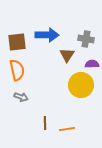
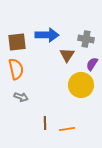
purple semicircle: rotated 56 degrees counterclockwise
orange semicircle: moved 1 px left, 1 px up
